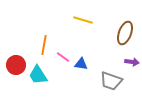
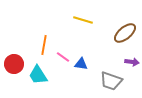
brown ellipse: rotated 30 degrees clockwise
red circle: moved 2 px left, 1 px up
